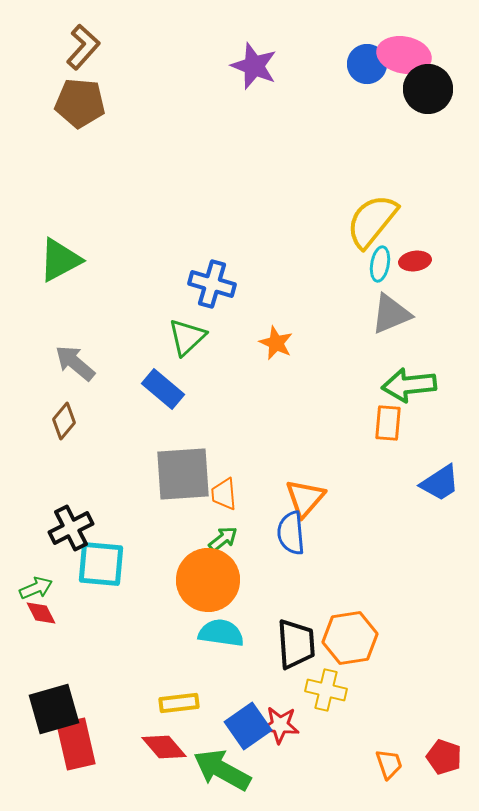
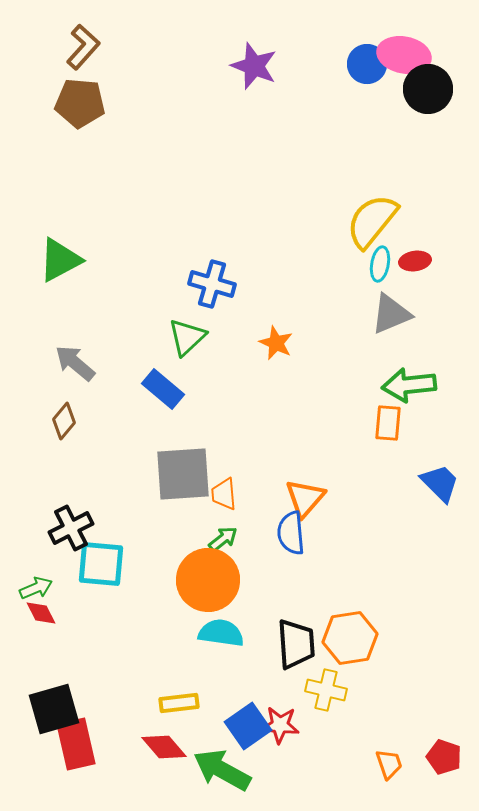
blue trapezoid at (440, 483): rotated 102 degrees counterclockwise
